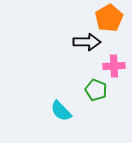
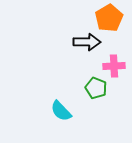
green pentagon: moved 2 px up
